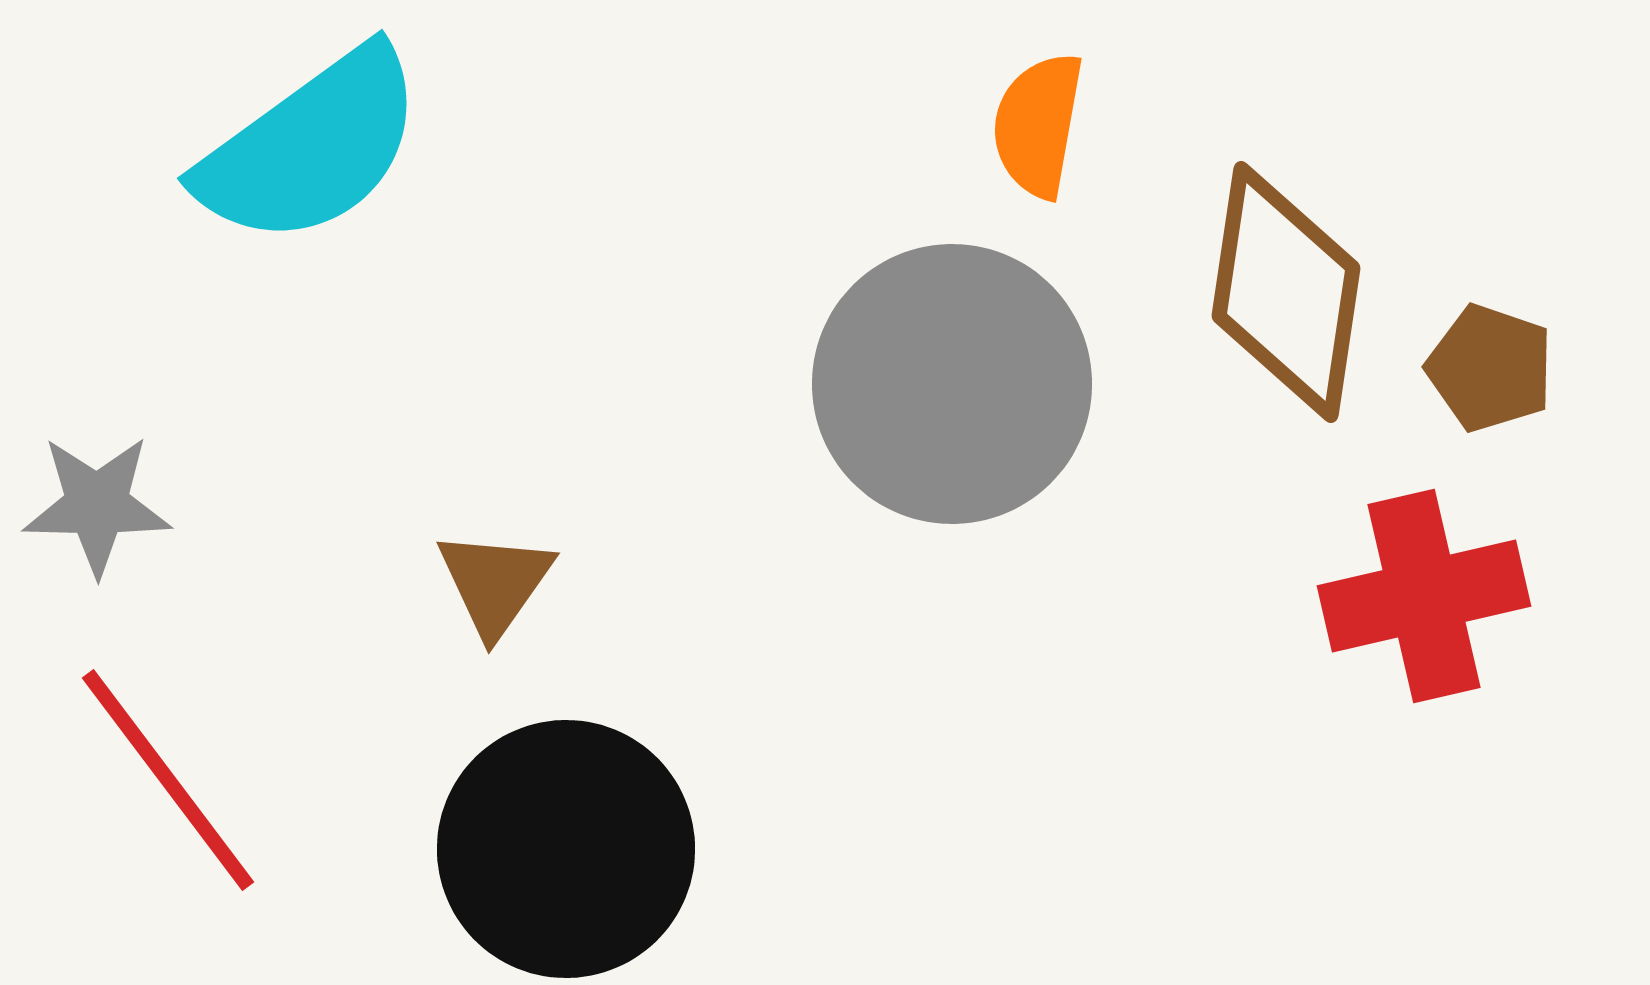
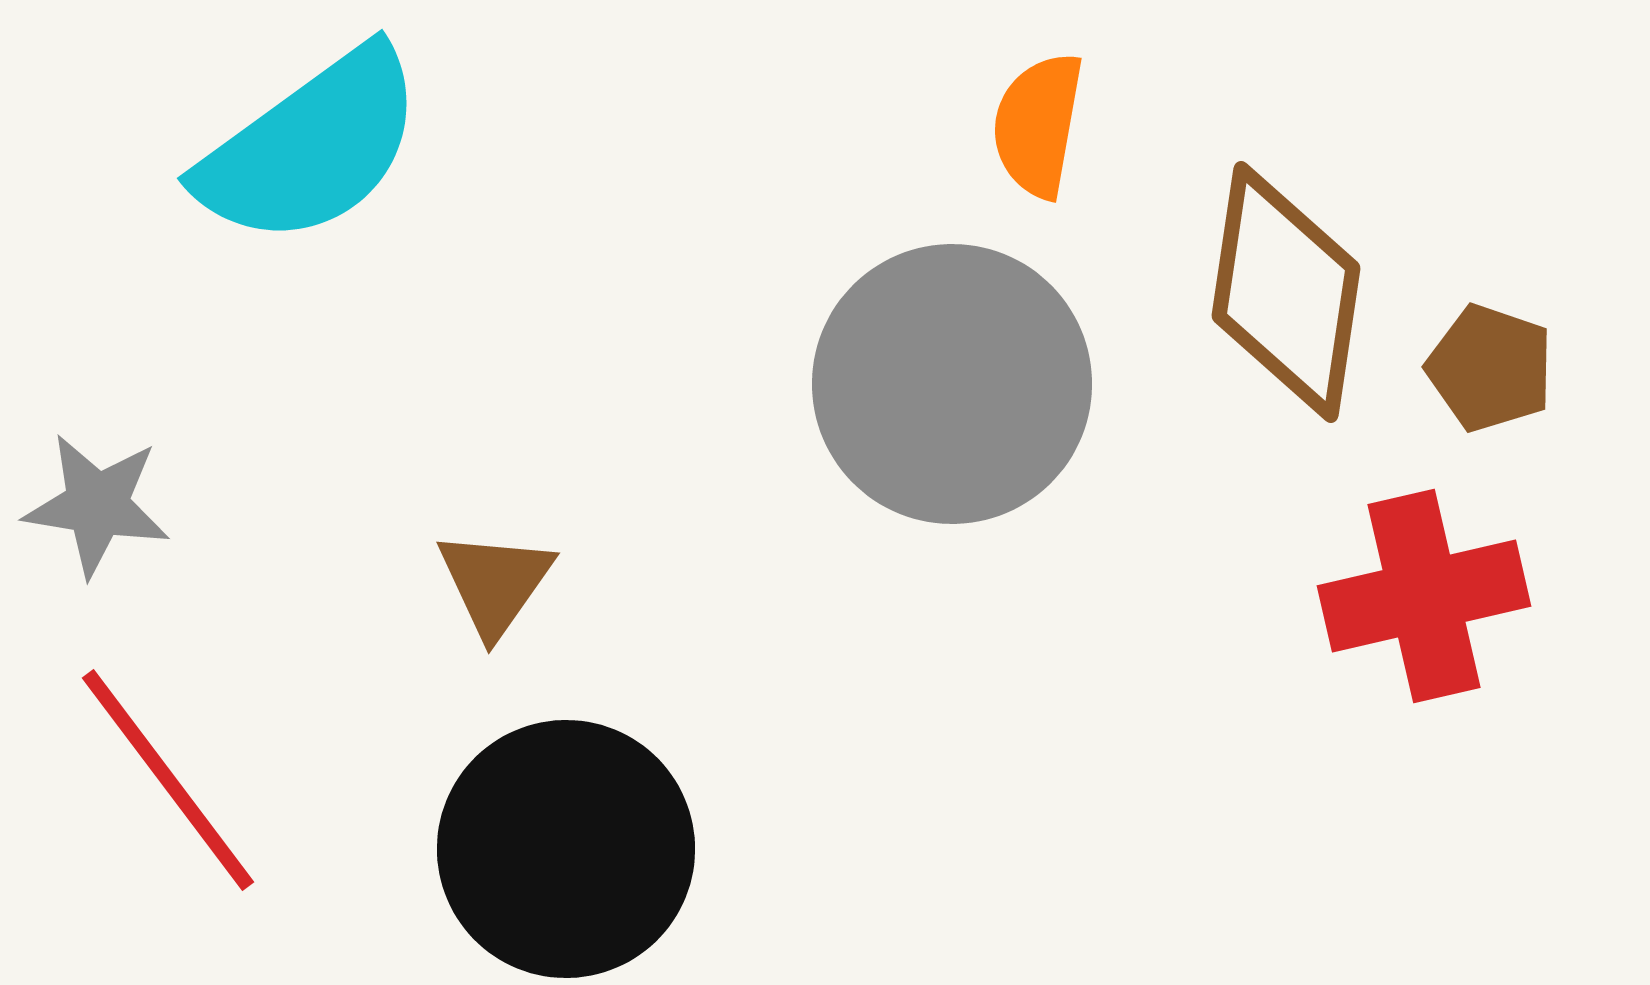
gray star: rotated 8 degrees clockwise
